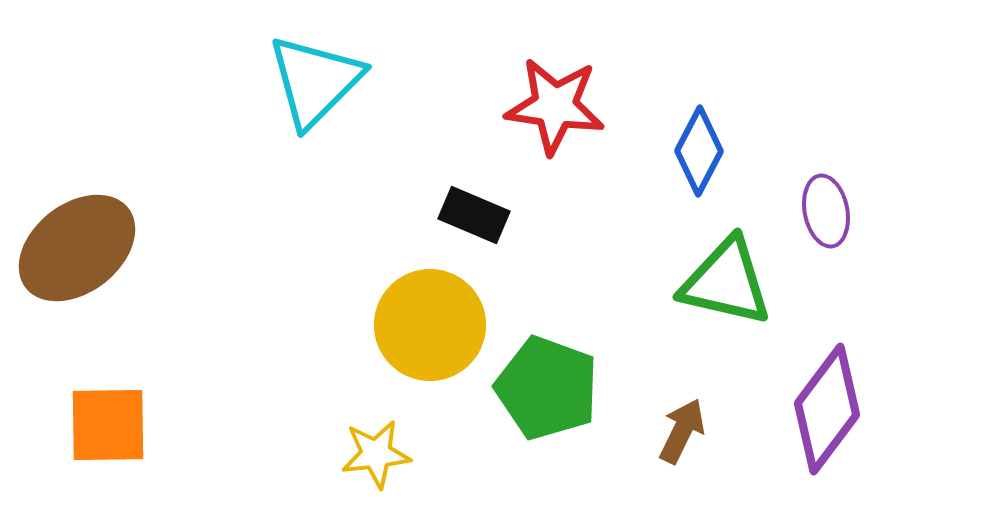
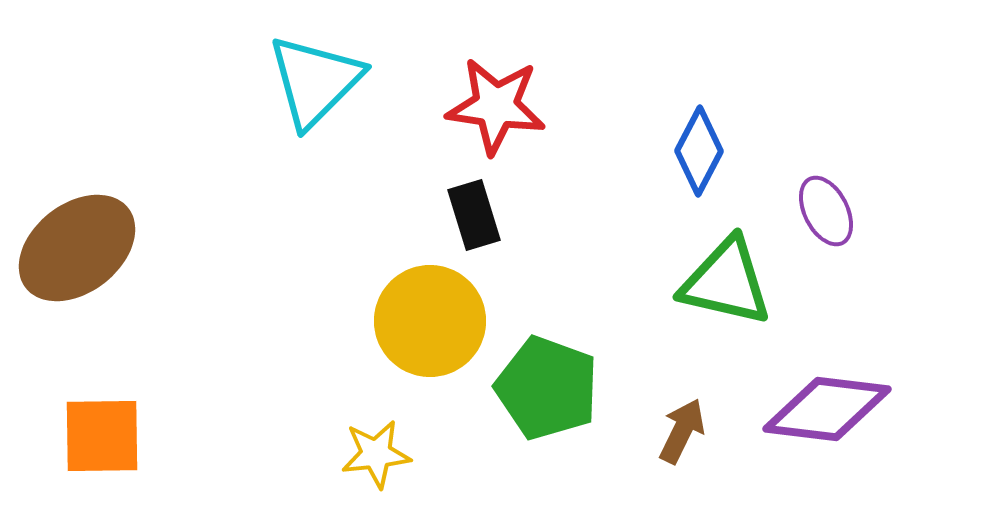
red star: moved 59 px left
purple ellipse: rotated 16 degrees counterclockwise
black rectangle: rotated 50 degrees clockwise
yellow circle: moved 4 px up
purple diamond: rotated 60 degrees clockwise
orange square: moved 6 px left, 11 px down
